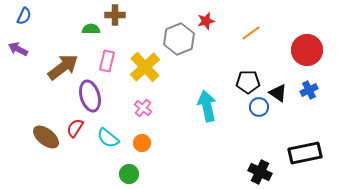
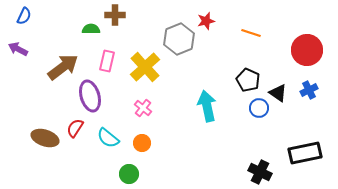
orange line: rotated 54 degrees clockwise
black pentagon: moved 2 px up; rotated 25 degrees clockwise
blue circle: moved 1 px down
brown ellipse: moved 1 px left, 1 px down; rotated 20 degrees counterclockwise
